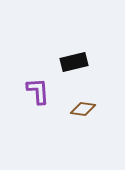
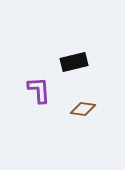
purple L-shape: moved 1 px right, 1 px up
